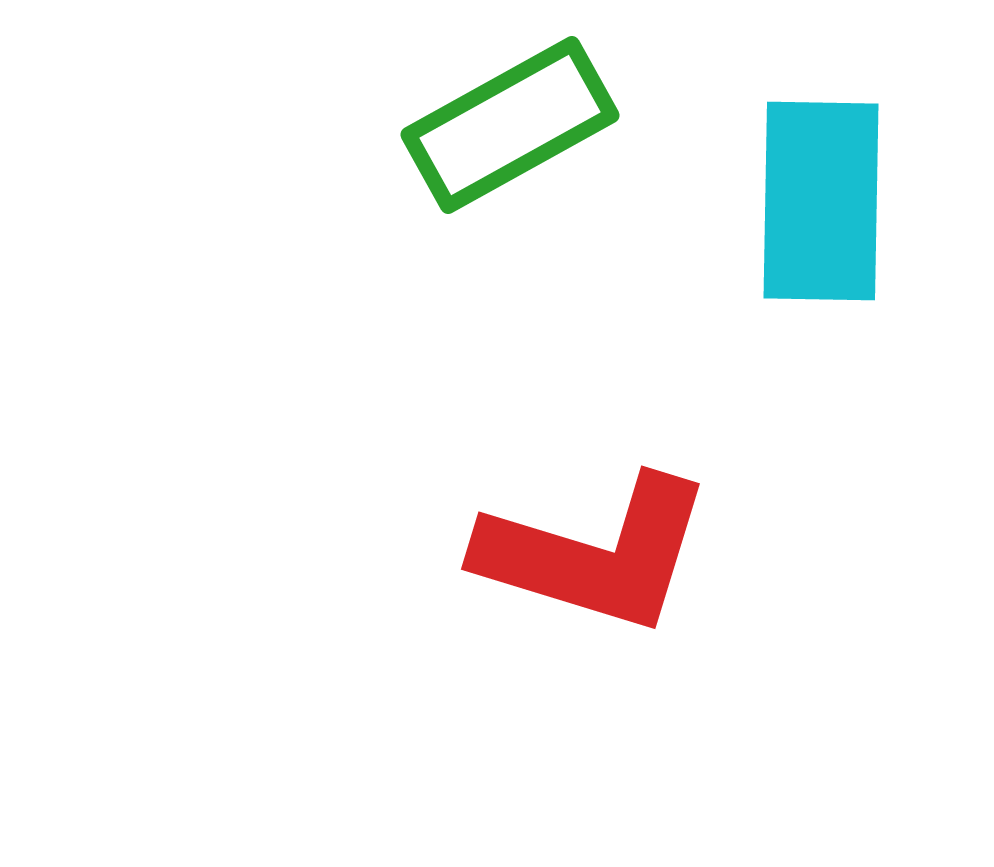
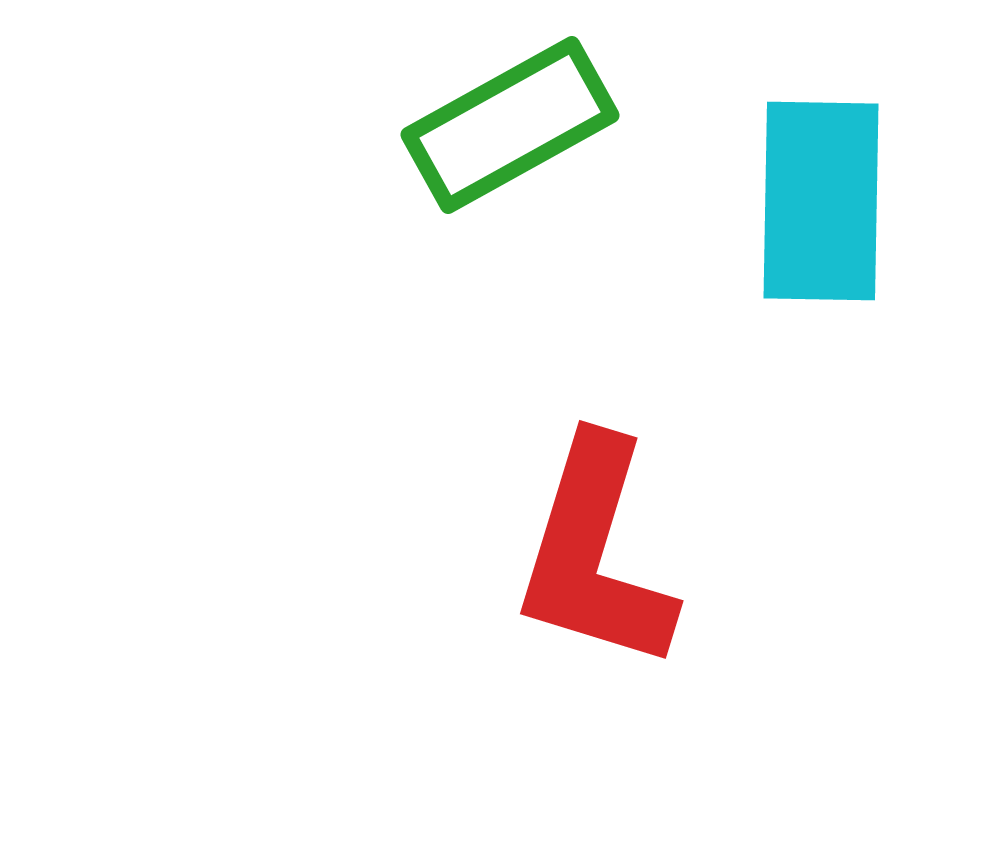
red L-shape: rotated 90 degrees clockwise
